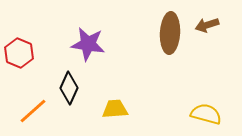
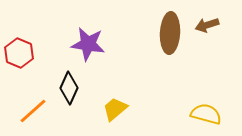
yellow trapezoid: rotated 36 degrees counterclockwise
